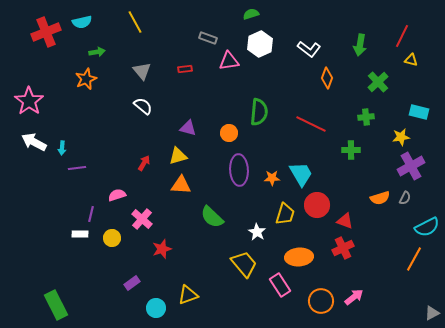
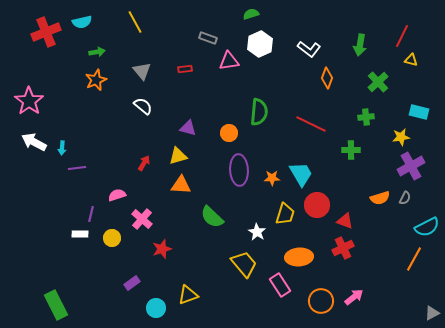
orange star at (86, 79): moved 10 px right, 1 px down
